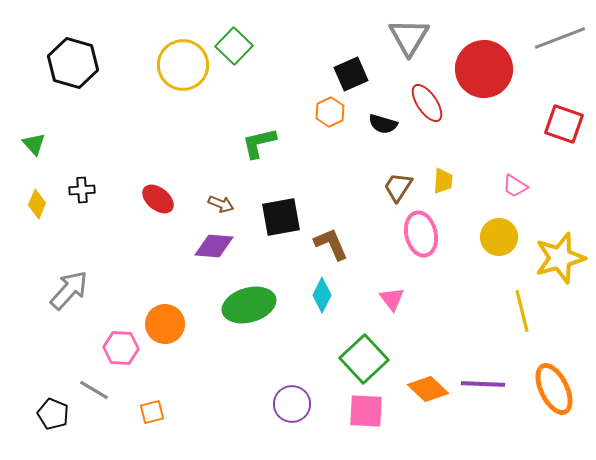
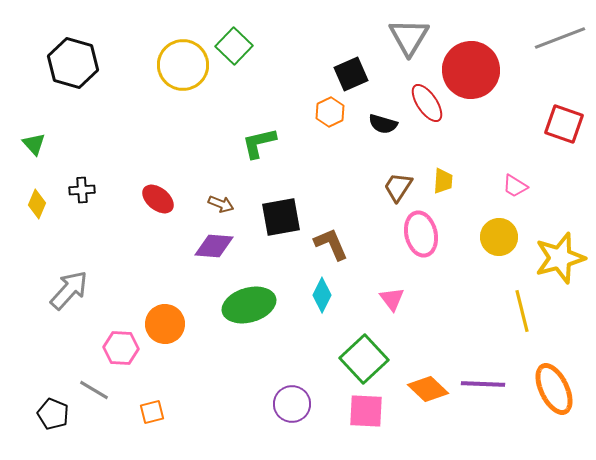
red circle at (484, 69): moved 13 px left, 1 px down
